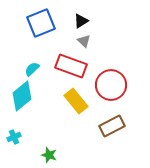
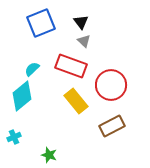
black triangle: moved 1 px down; rotated 35 degrees counterclockwise
